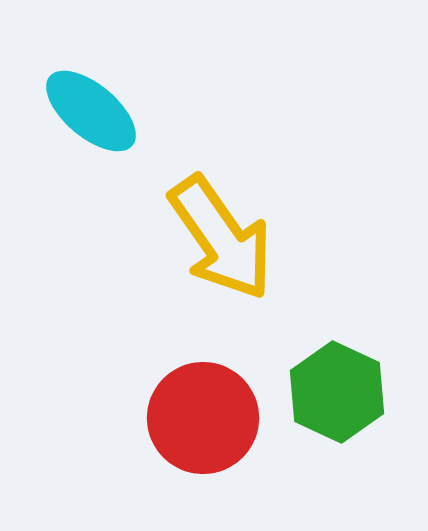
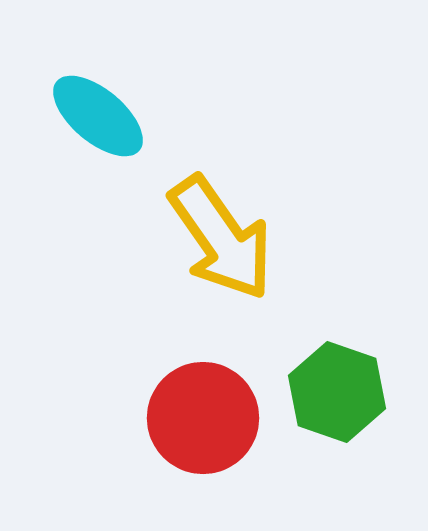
cyan ellipse: moved 7 px right, 5 px down
green hexagon: rotated 6 degrees counterclockwise
